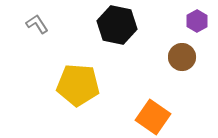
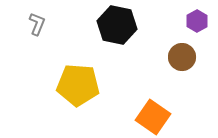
gray L-shape: rotated 55 degrees clockwise
